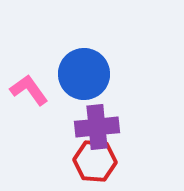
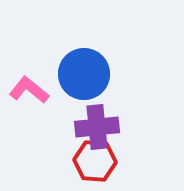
pink L-shape: rotated 15 degrees counterclockwise
